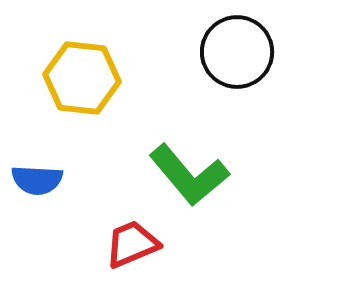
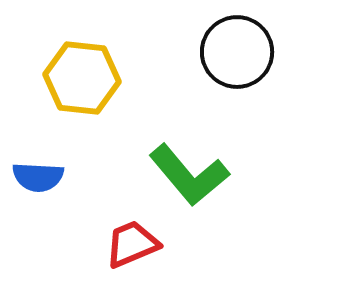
blue semicircle: moved 1 px right, 3 px up
